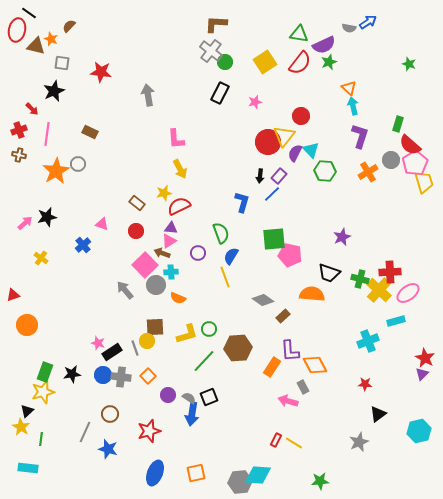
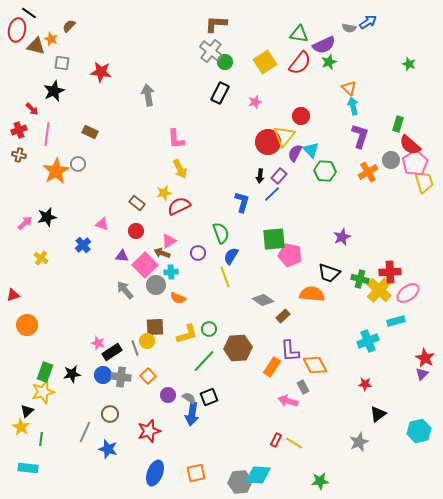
purple triangle at (171, 228): moved 49 px left, 28 px down
